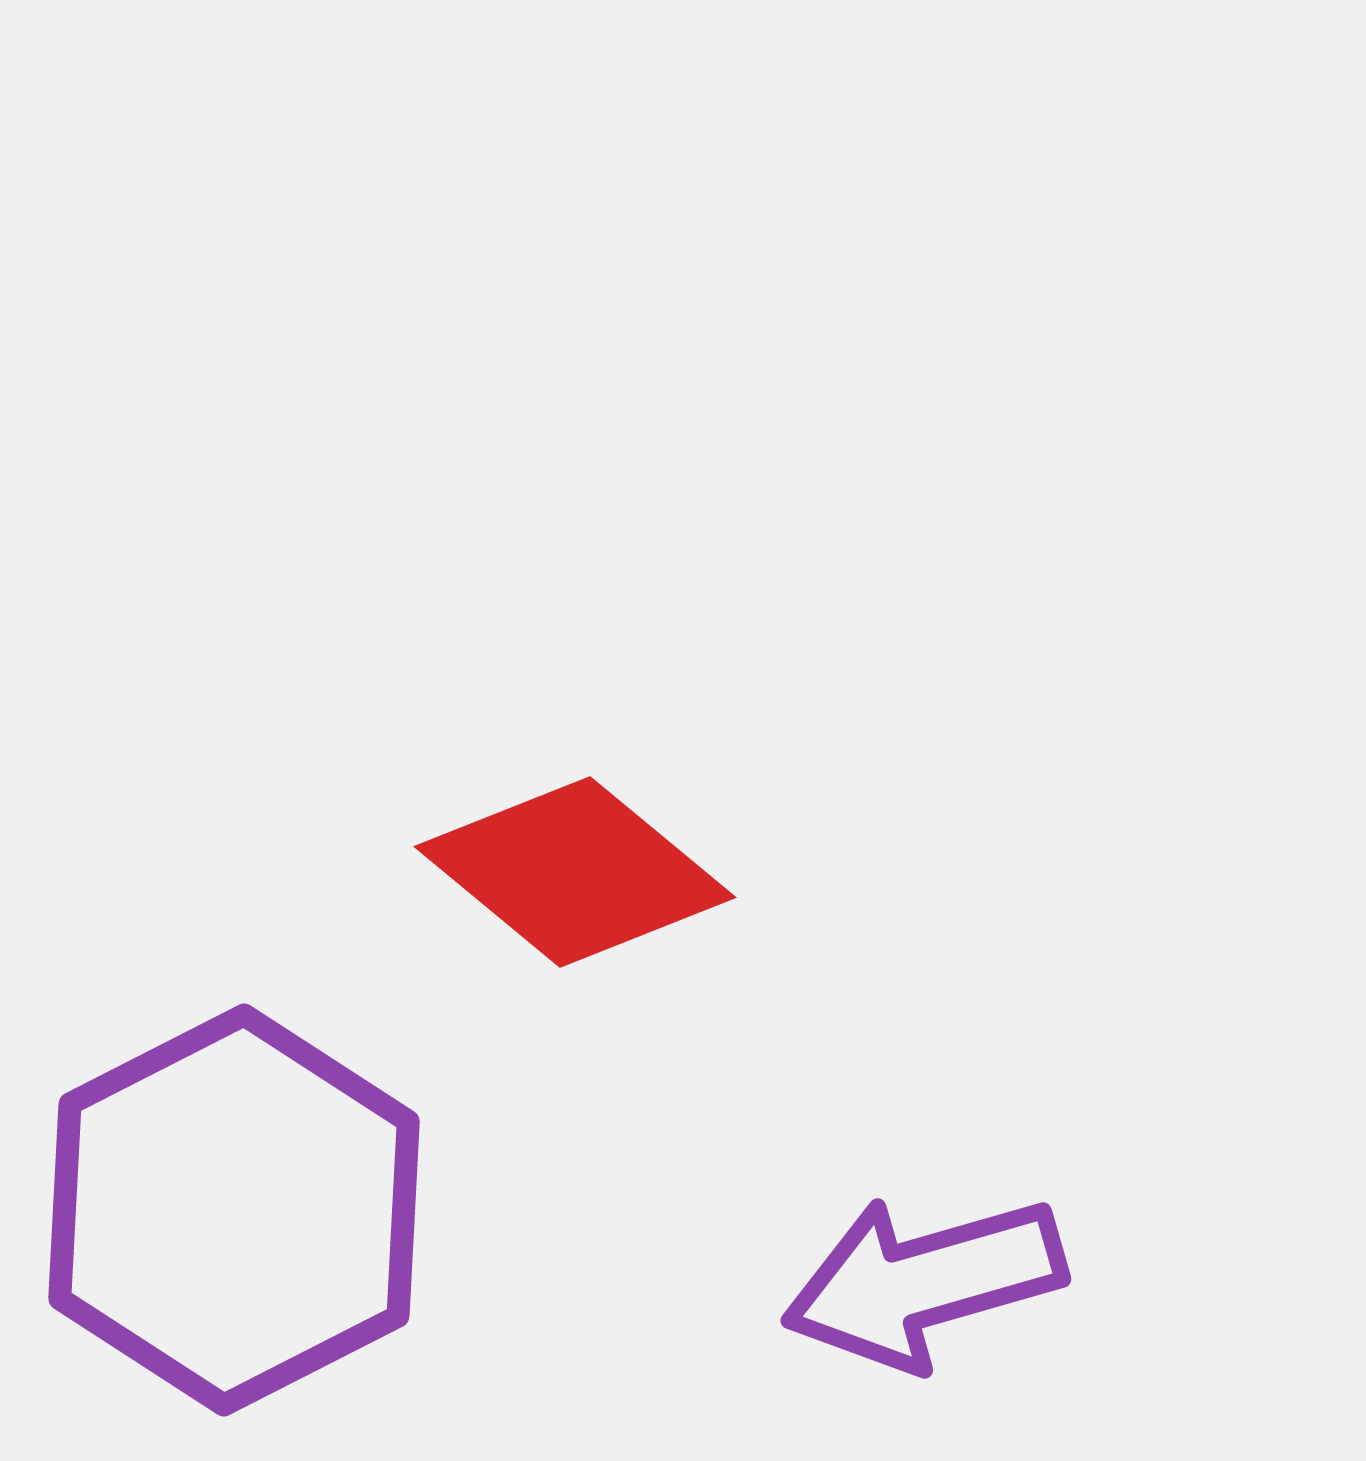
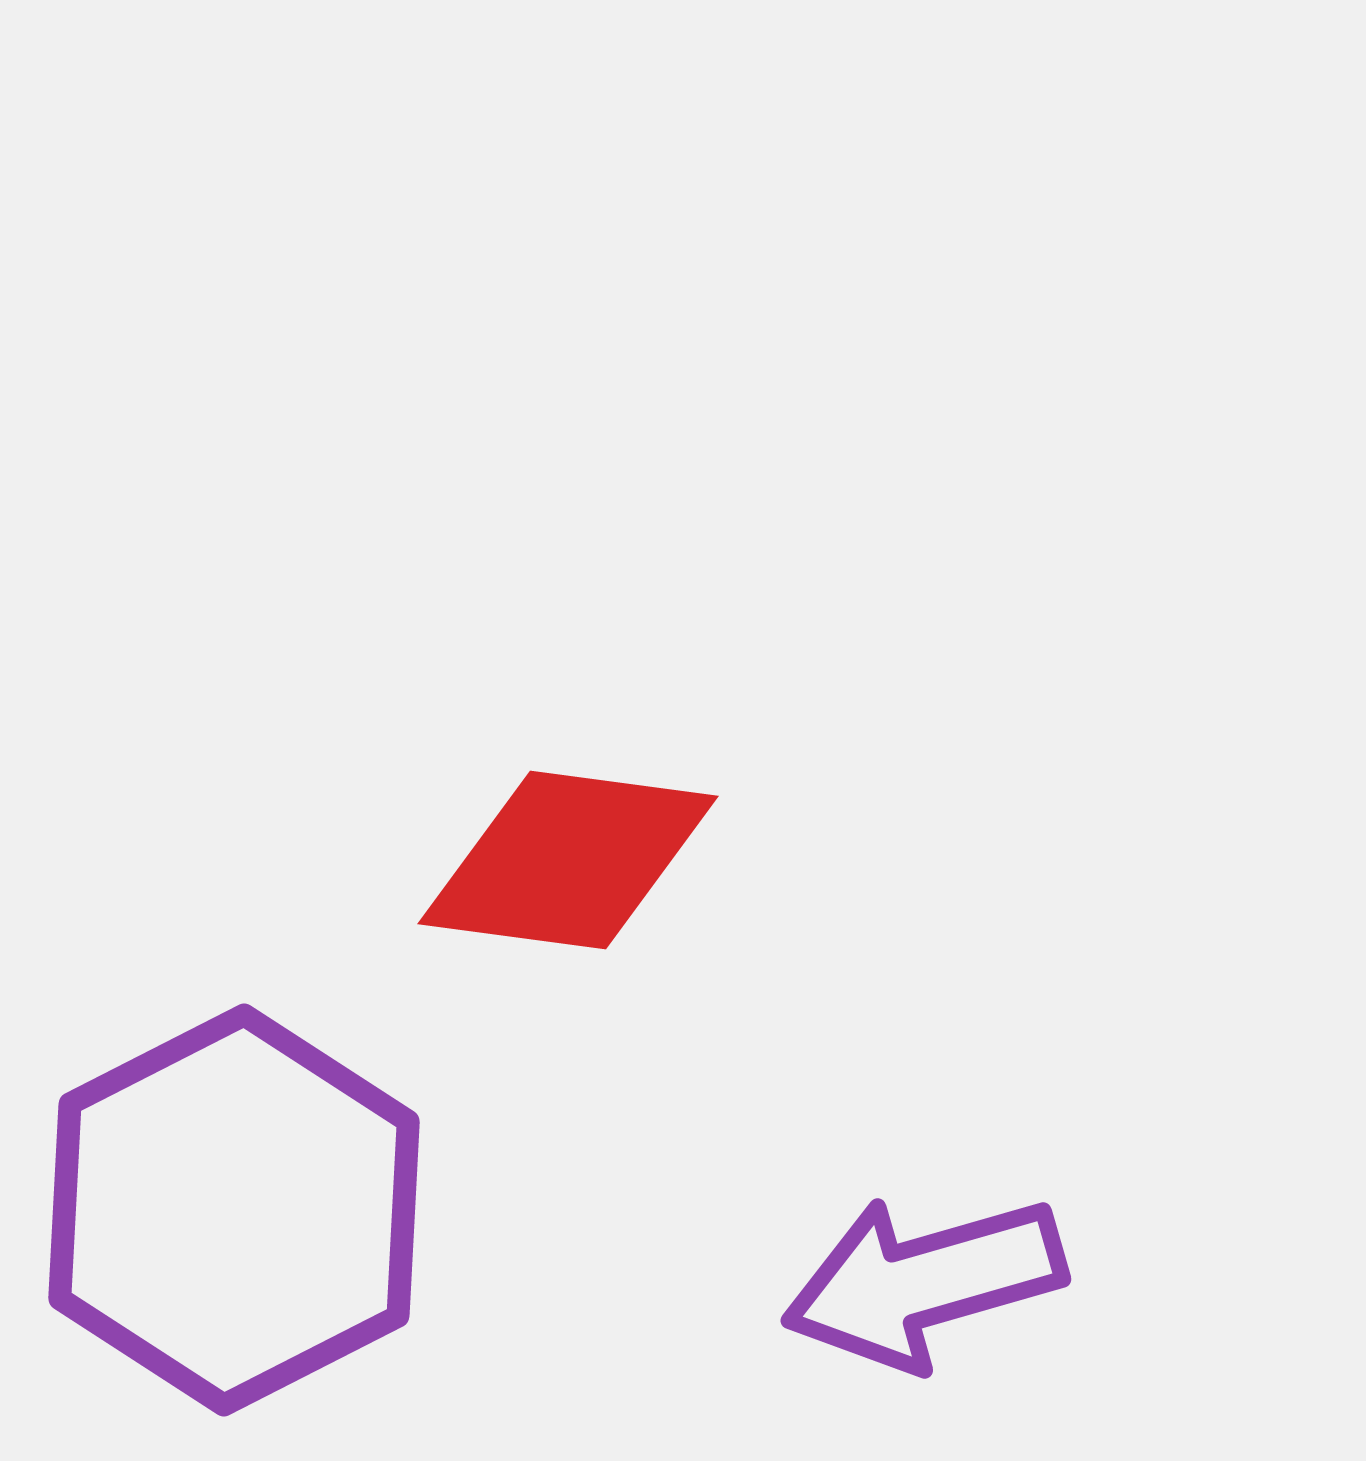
red diamond: moved 7 px left, 12 px up; rotated 32 degrees counterclockwise
